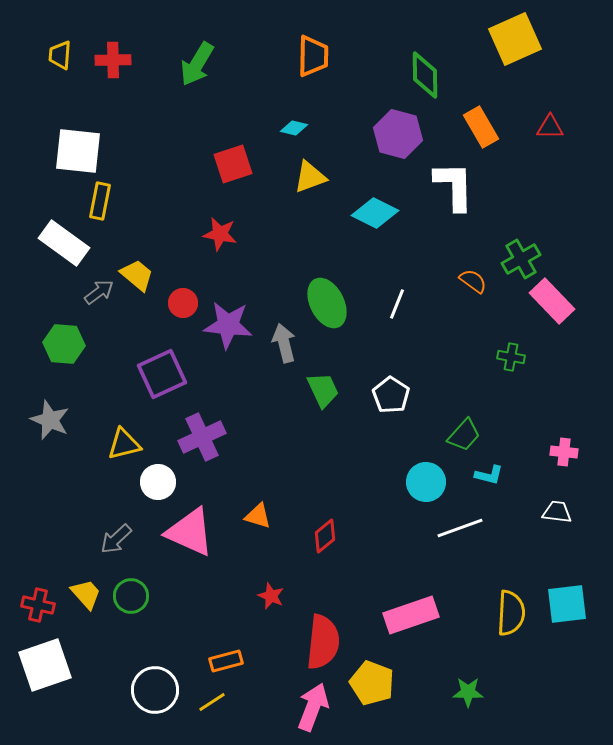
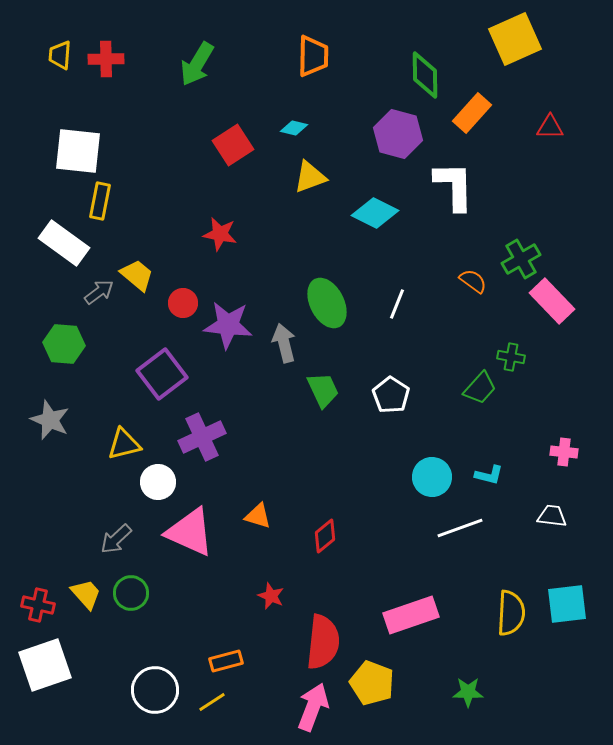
red cross at (113, 60): moved 7 px left, 1 px up
orange rectangle at (481, 127): moved 9 px left, 14 px up; rotated 72 degrees clockwise
red square at (233, 164): moved 19 px up; rotated 15 degrees counterclockwise
purple square at (162, 374): rotated 12 degrees counterclockwise
green trapezoid at (464, 435): moved 16 px right, 47 px up
cyan circle at (426, 482): moved 6 px right, 5 px up
white trapezoid at (557, 512): moved 5 px left, 4 px down
green circle at (131, 596): moved 3 px up
